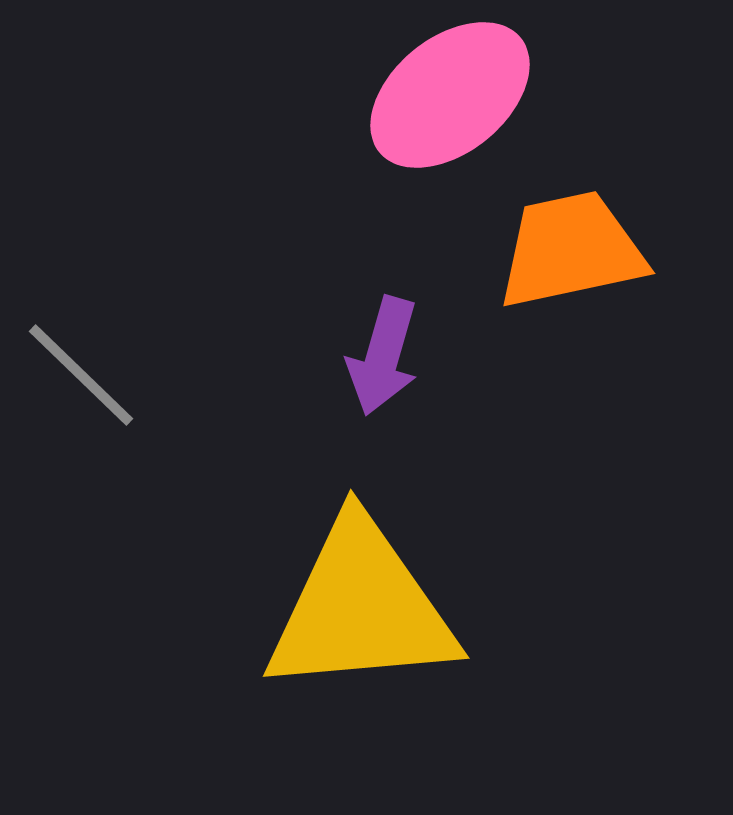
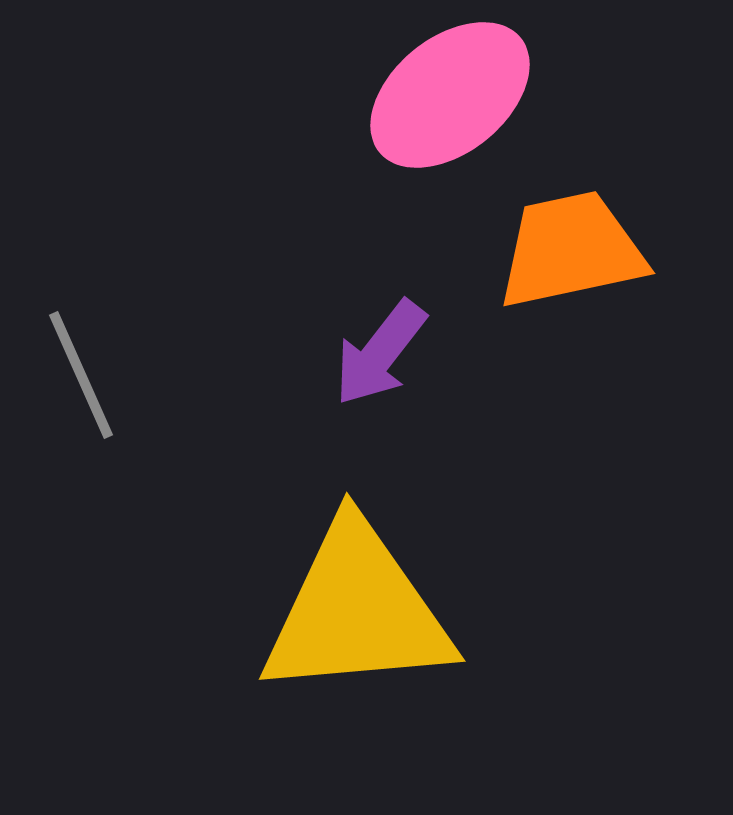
purple arrow: moved 3 px left, 3 px up; rotated 22 degrees clockwise
gray line: rotated 22 degrees clockwise
yellow triangle: moved 4 px left, 3 px down
